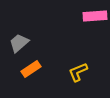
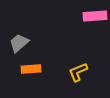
orange rectangle: rotated 30 degrees clockwise
